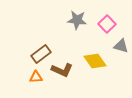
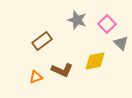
gray star: rotated 12 degrees clockwise
gray triangle: moved 3 px up; rotated 28 degrees clockwise
brown rectangle: moved 1 px right, 13 px up
yellow diamond: rotated 65 degrees counterclockwise
orange triangle: rotated 16 degrees counterclockwise
